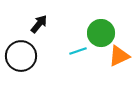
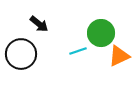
black arrow: rotated 90 degrees clockwise
black circle: moved 2 px up
